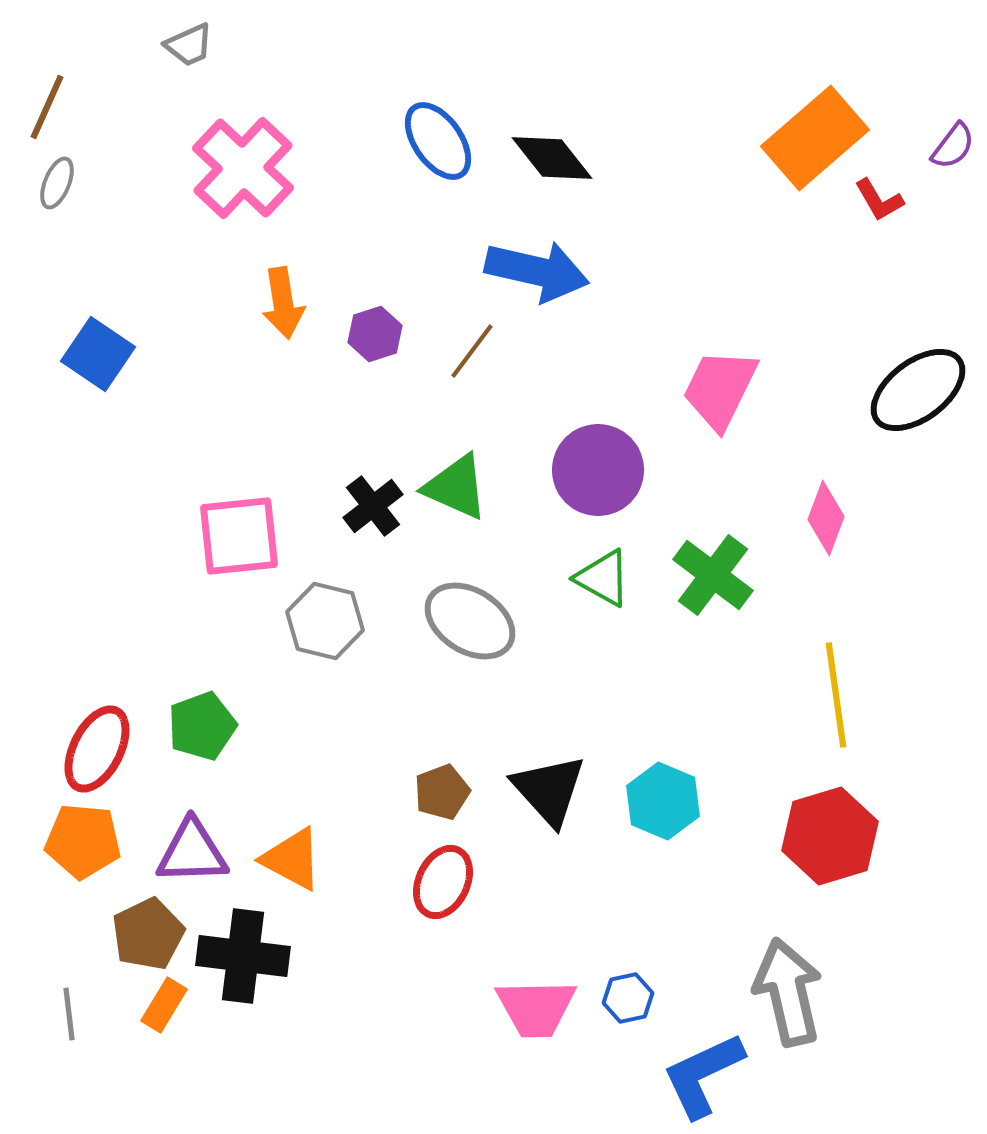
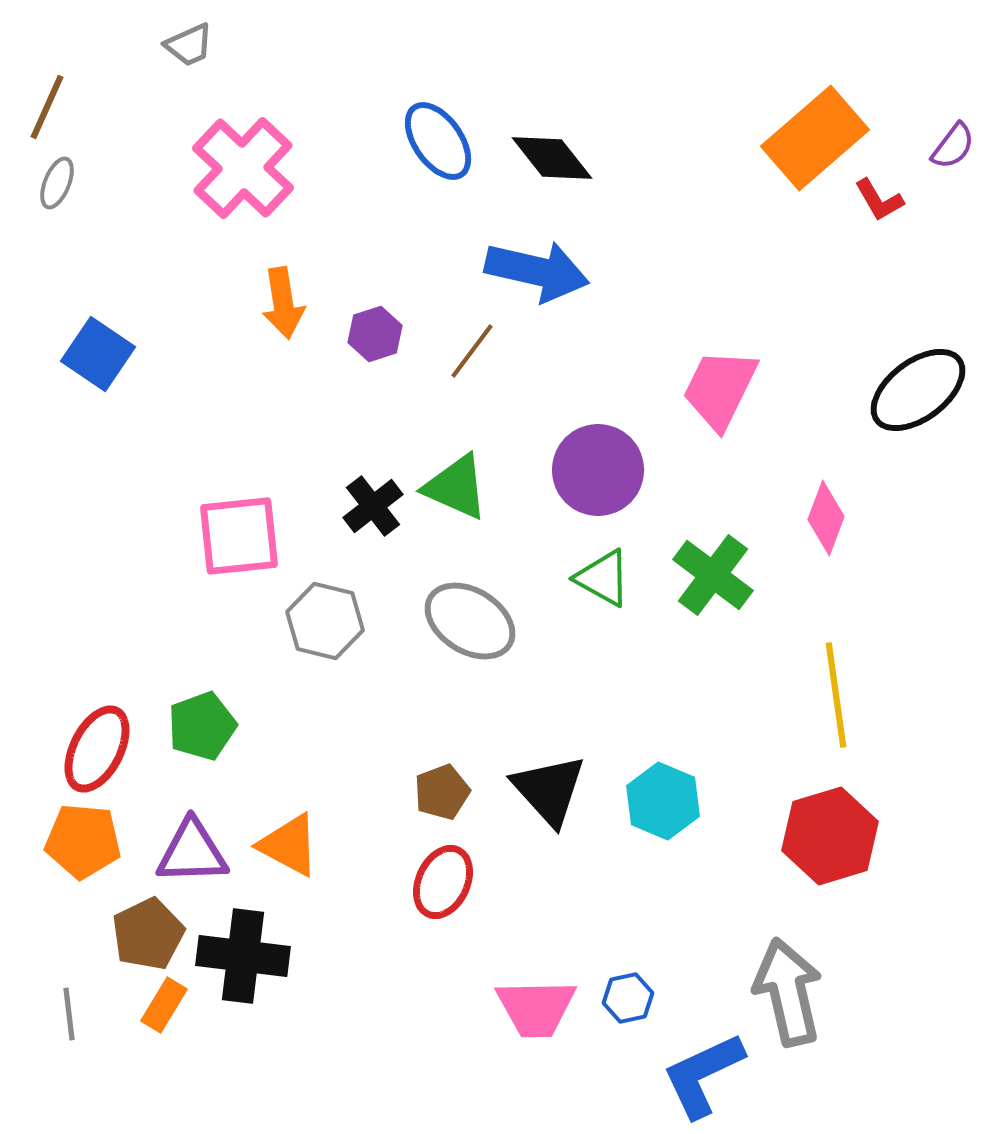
orange triangle at (292, 859): moved 3 px left, 14 px up
